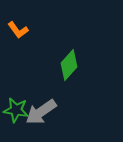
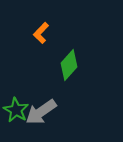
orange L-shape: moved 23 px right, 3 px down; rotated 80 degrees clockwise
green star: rotated 20 degrees clockwise
